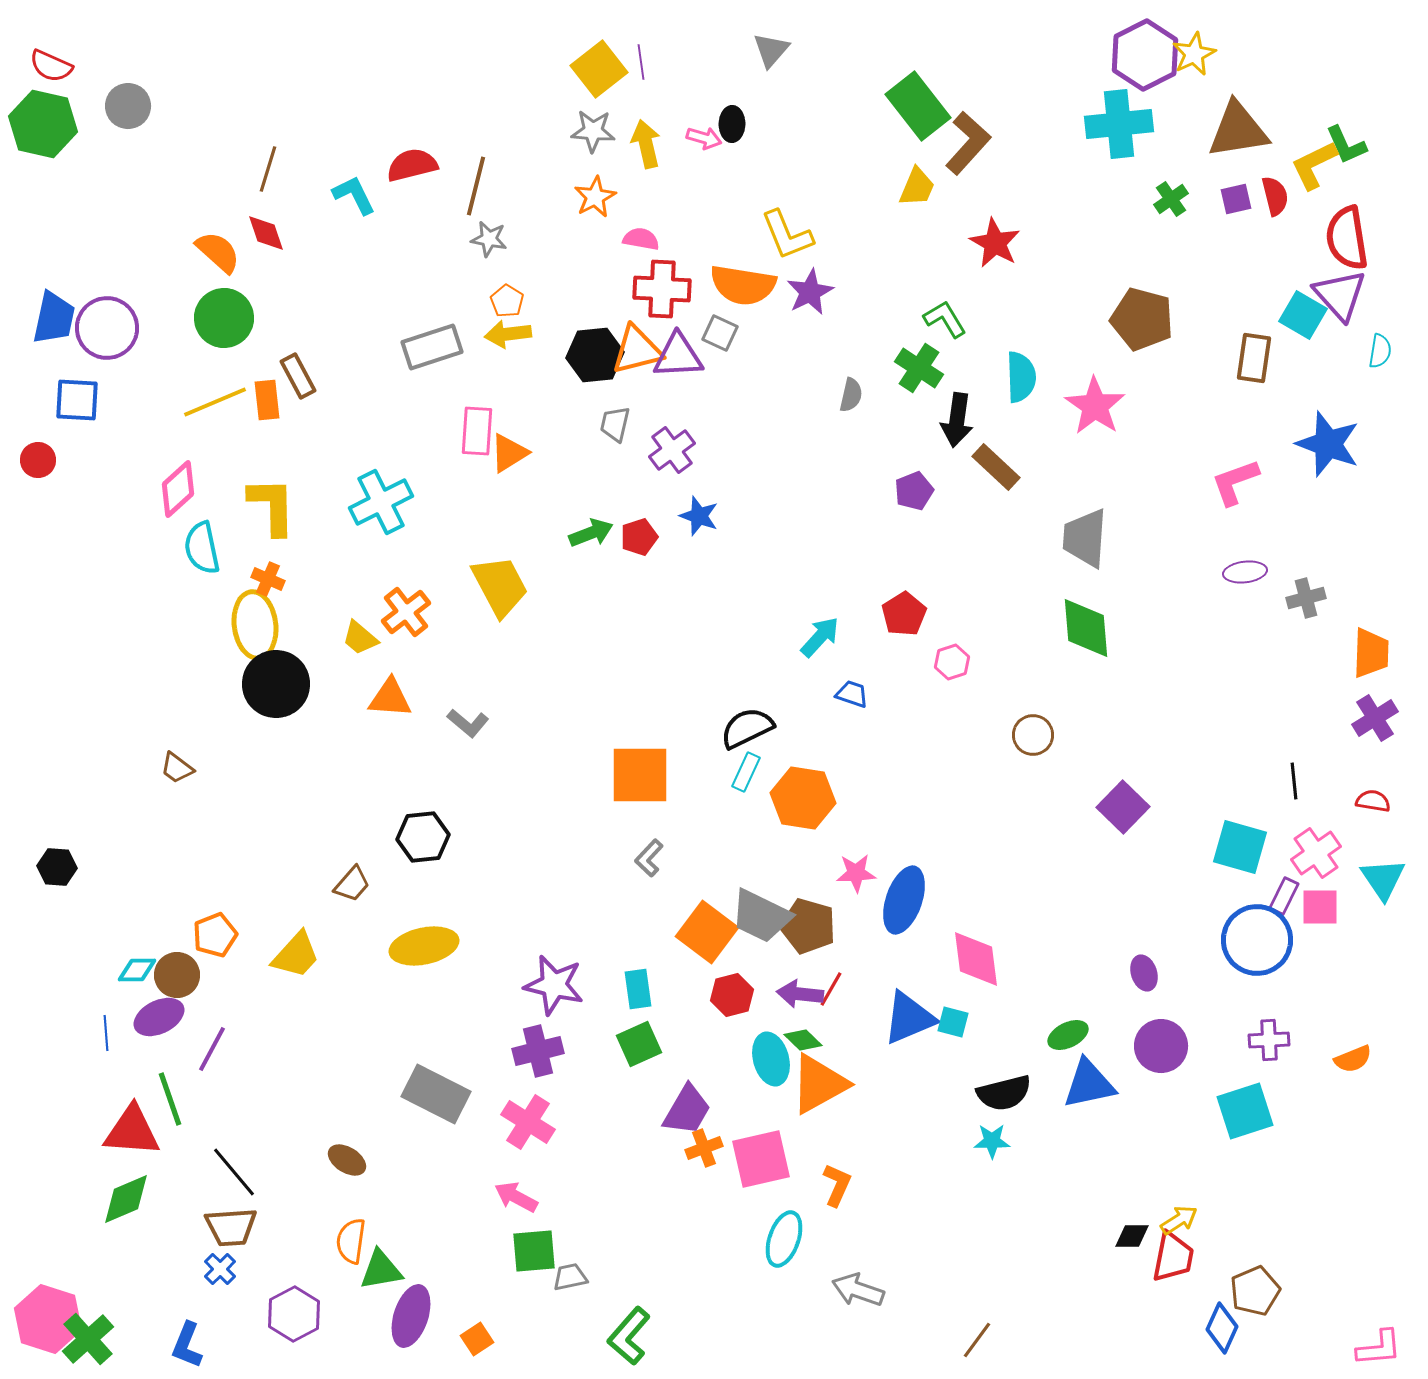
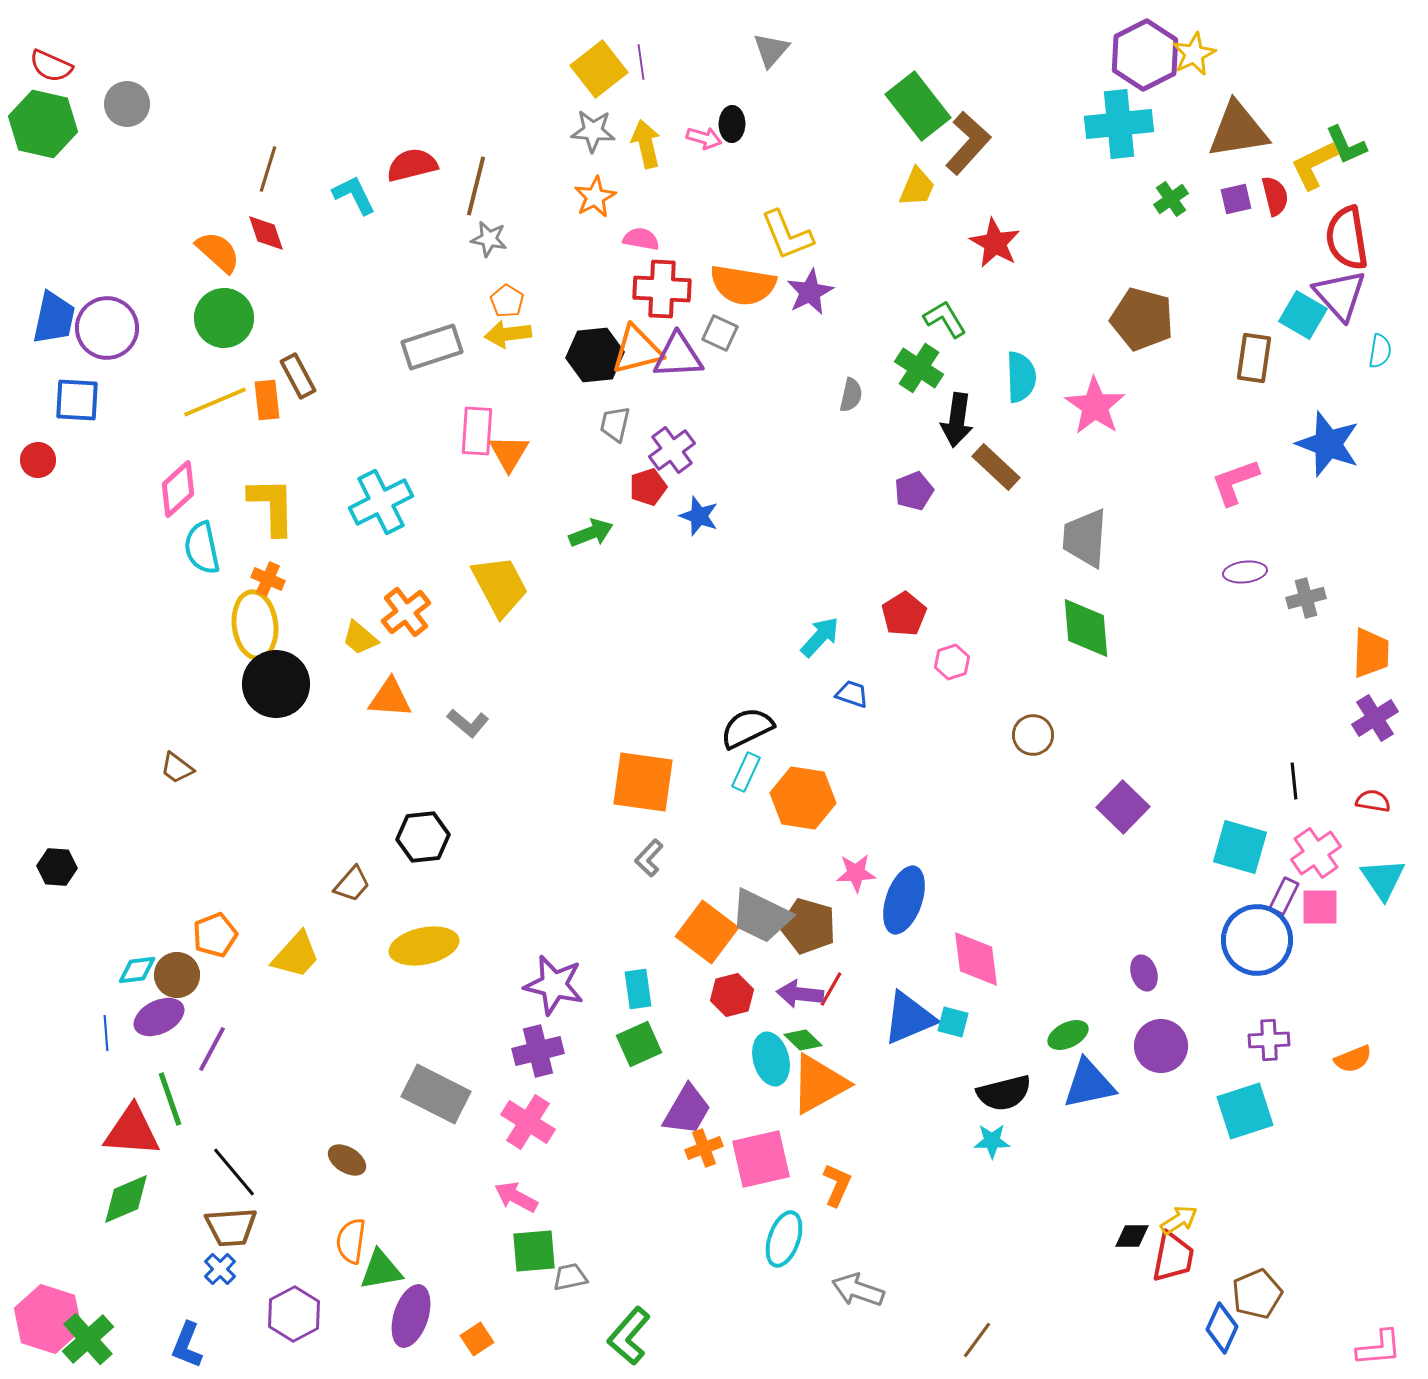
gray circle at (128, 106): moved 1 px left, 2 px up
orange triangle at (509, 453): rotated 27 degrees counterclockwise
red pentagon at (639, 537): moved 9 px right, 50 px up
orange square at (640, 775): moved 3 px right, 7 px down; rotated 8 degrees clockwise
cyan diamond at (137, 970): rotated 6 degrees counterclockwise
brown pentagon at (1255, 1291): moved 2 px right, 3 px down
